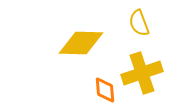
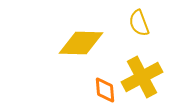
yellow cross: moved 4 px down; rotated 9 degrees counterclockwise
